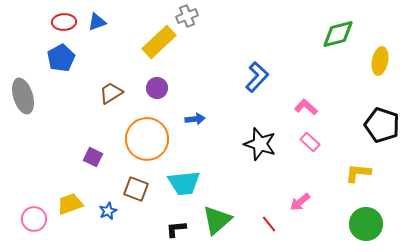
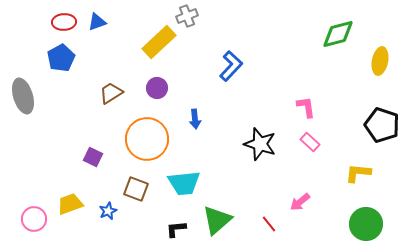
blue L-shape: moved 26 px left, 11 px up
pink L-shape: rotated 40 degrees clockwise
blue arrow: rotated 90 degrees clockwise
